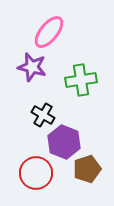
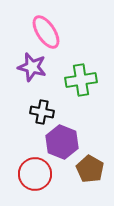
pink ellipse: moved 3 px left; rotated 72 degrees counterclockwise
black cross: moved 1 px left, 3 px up; rotated 20 degrees counterclockwise
purple hexagon: moved 2 px left
brown pentagon: moved 3 px right; rotated 24 degrees counterclockwise
red circle: moved 1 px left, 1 px down
